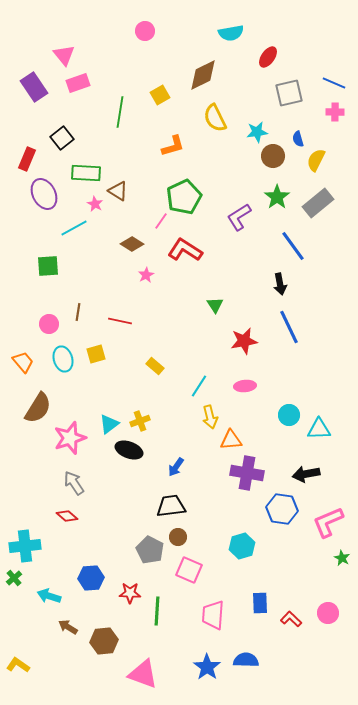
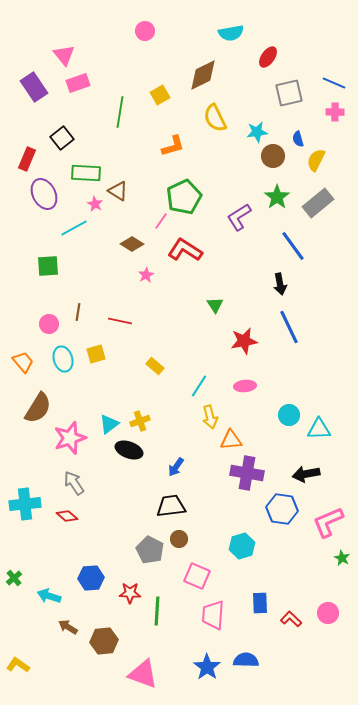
brown circle at (178, 537): moved 1 px right, 2 px down
cyan cross at (25, 546): moved 42 px up
pink square at (189, 570): moved 8 px right, 6 px down
